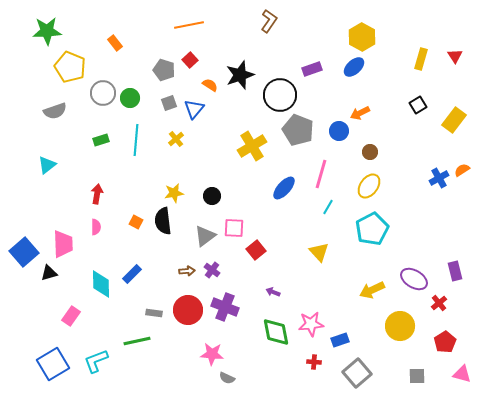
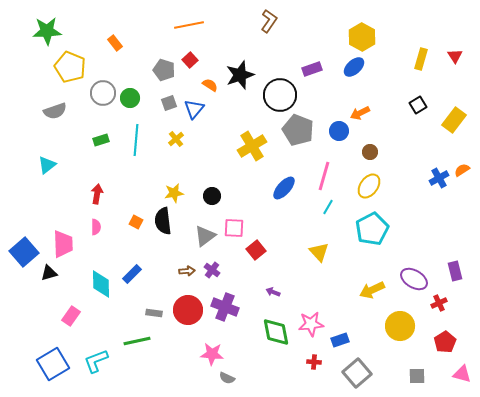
pink line at (321, 174): moved 3 px right, 2 px down
red cross at (439, 303): rotated 14 degrees clockwise
